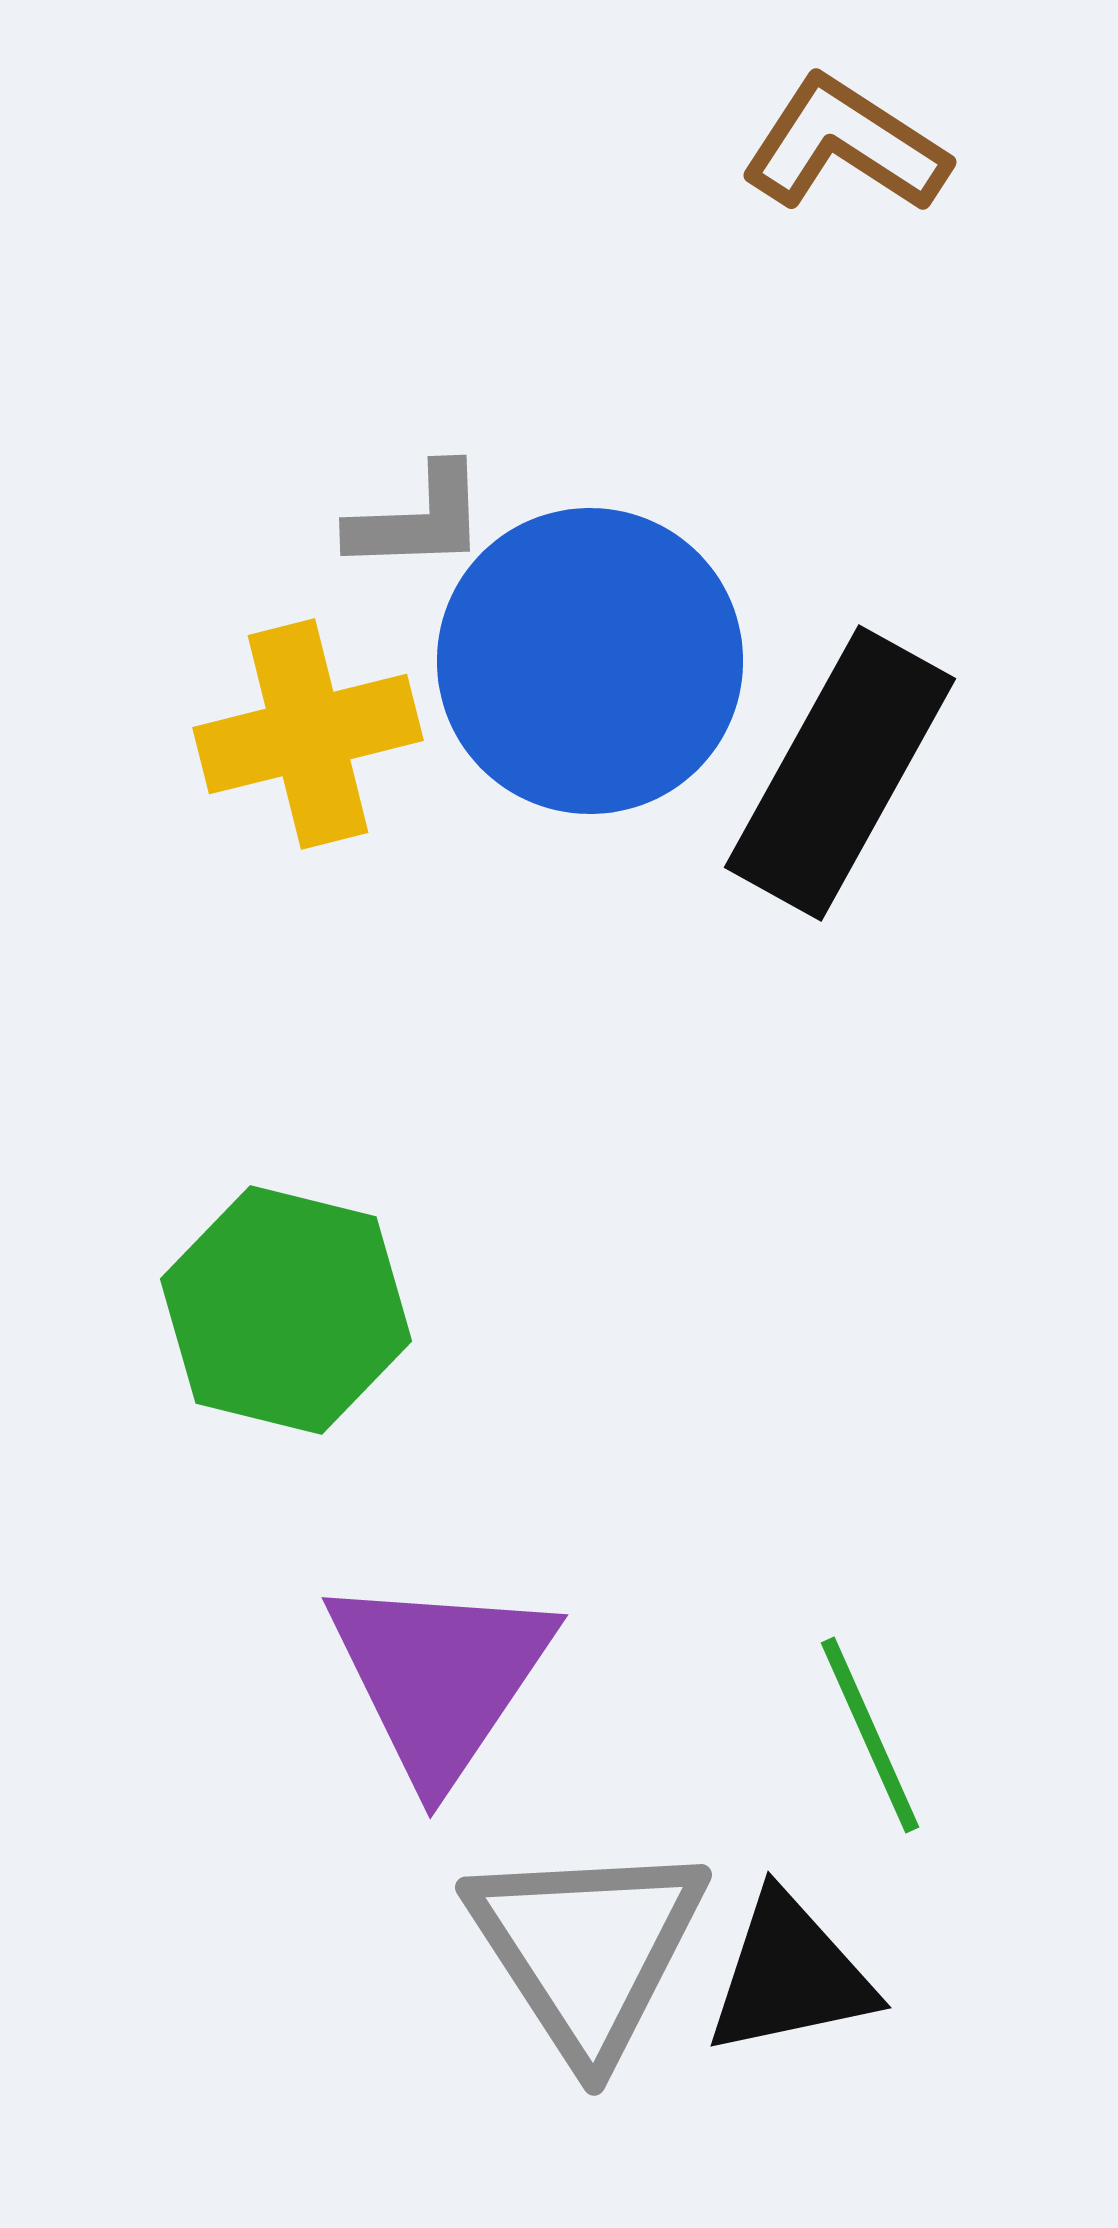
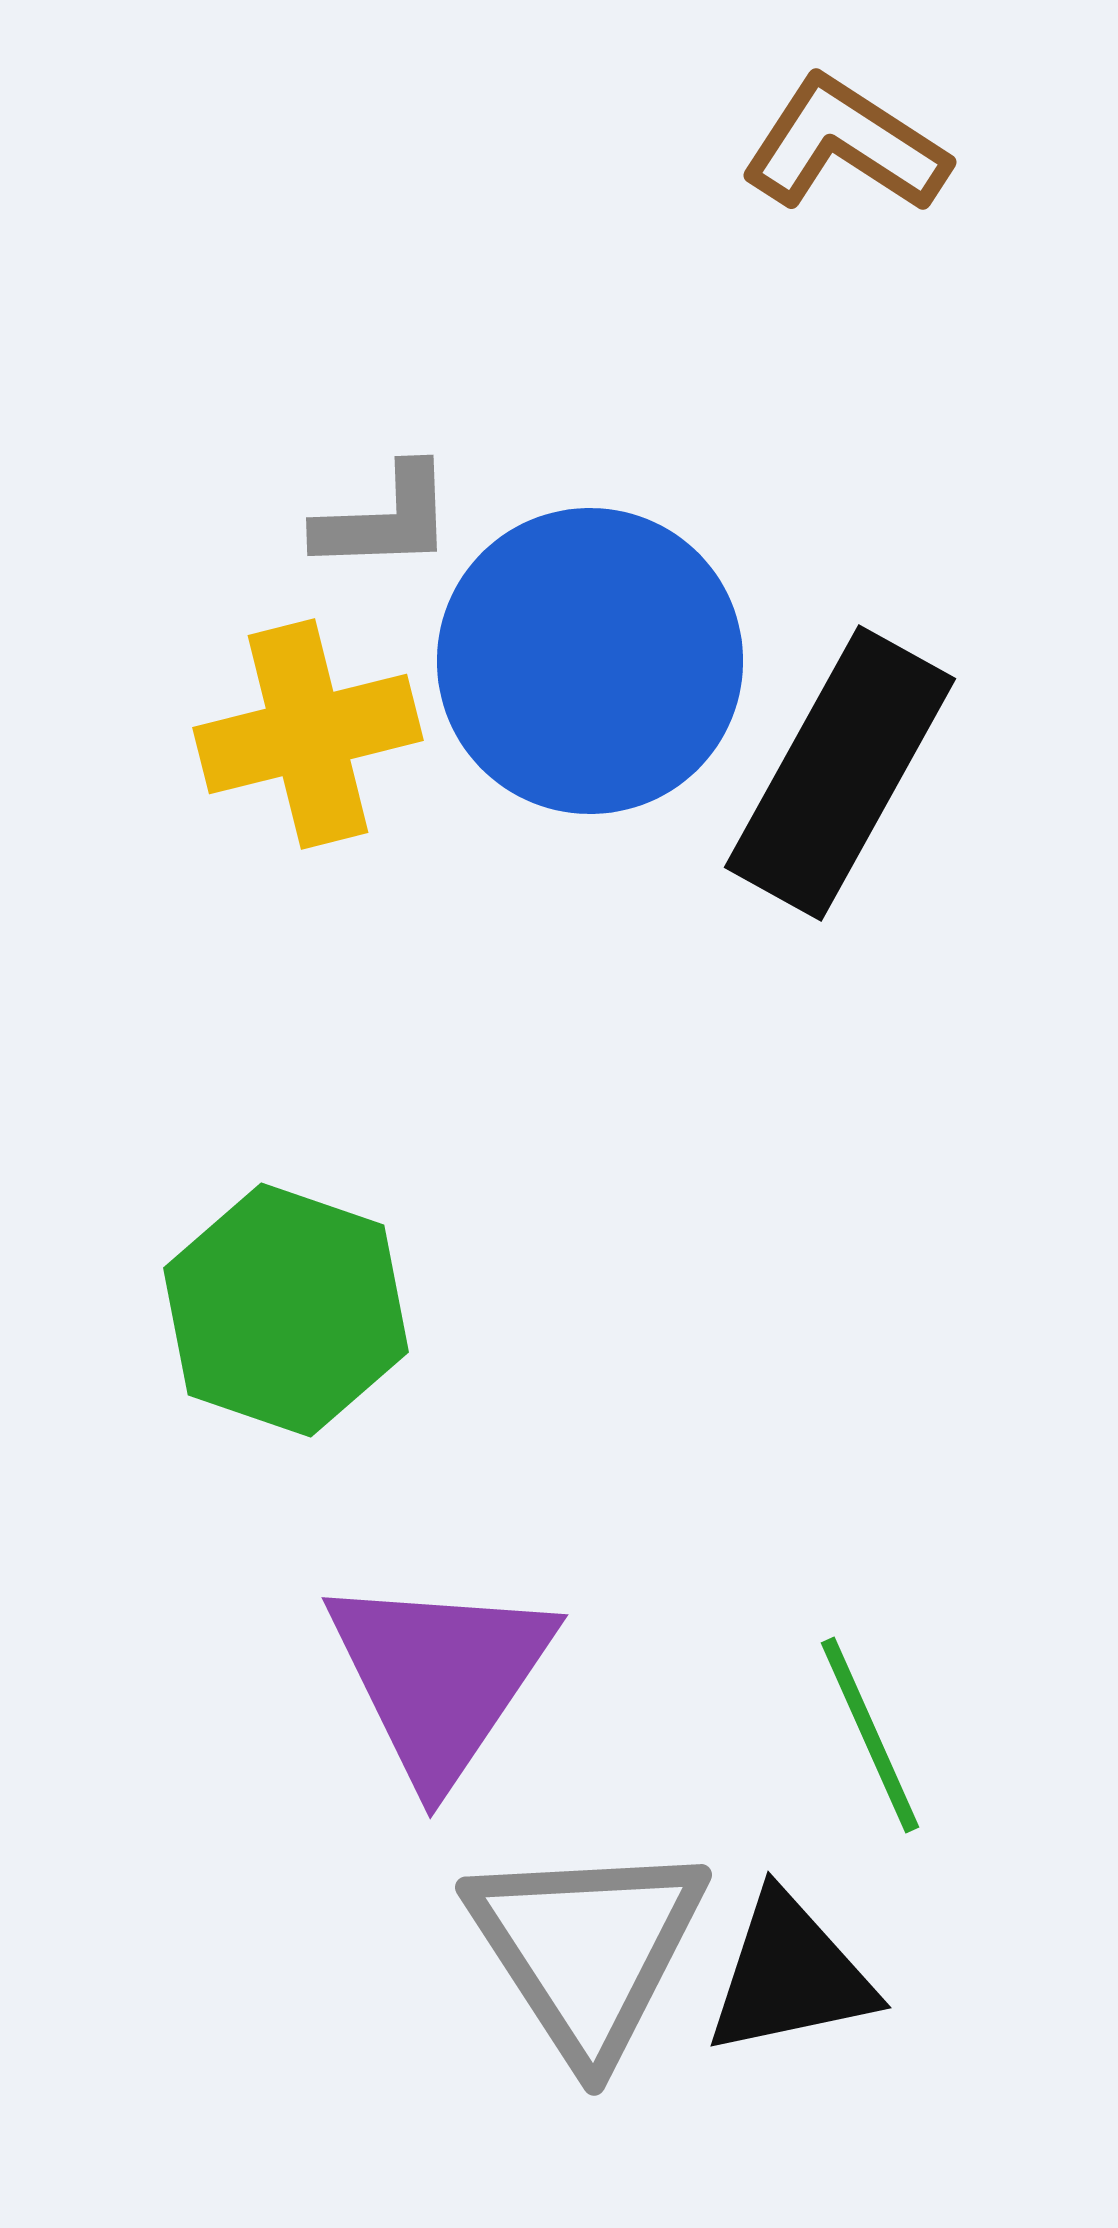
gray L-shape: moved 33 px left
green hexagon: rotated 5 degrees clockwise
